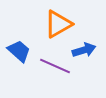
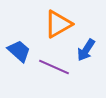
blue arrow: moved 2 px right; rotated 140 degrees clockwise
purple line: moved 1 px left, 1 px down
